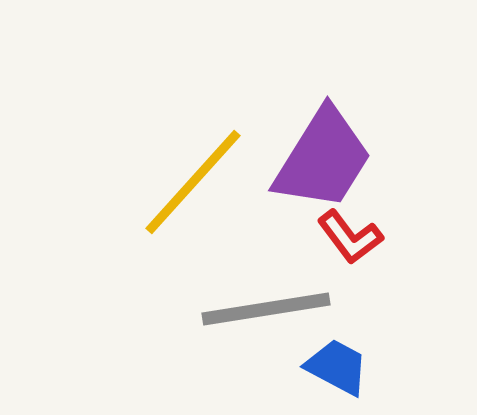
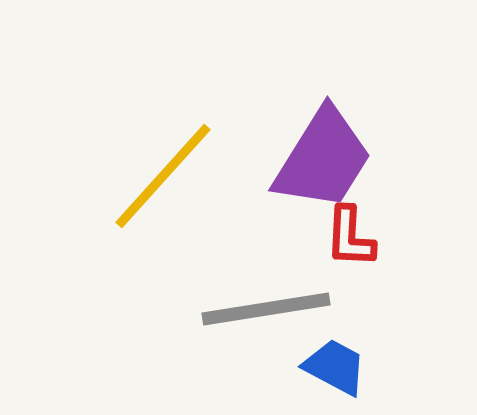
yellow line: moved 30 px left, 6 px up
red L-shape: rotated 40 degrees clockwise
blue trapezoid: moved 2 px left
